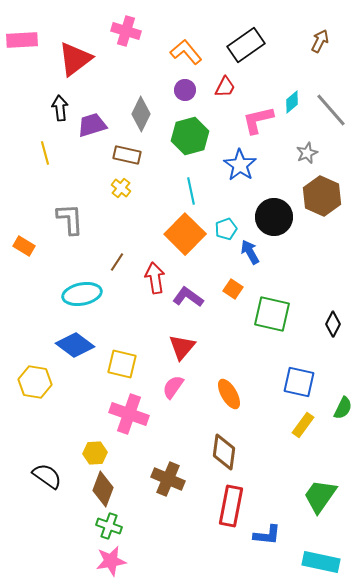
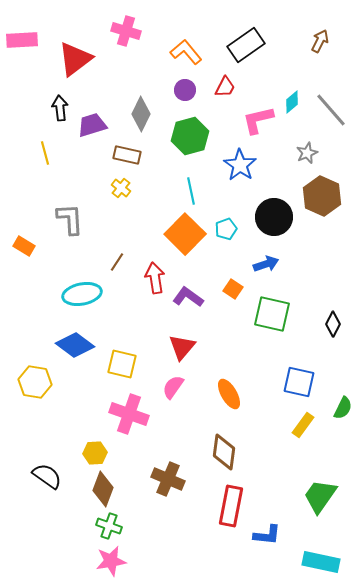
blue arrow at (250, 252): moved 16 px right, 12 px down; rotated 100 degrees clockwise
